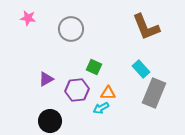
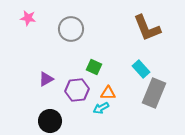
brown L-shape: moved 1 px right, 1 px down
